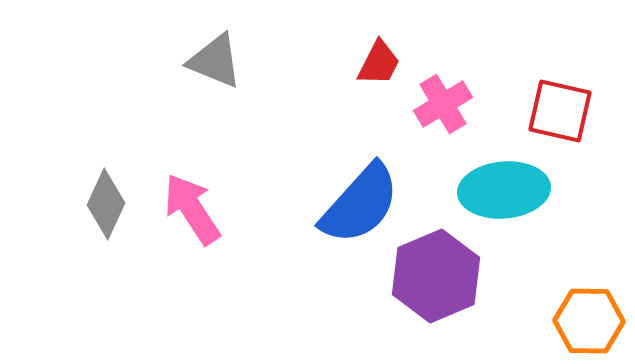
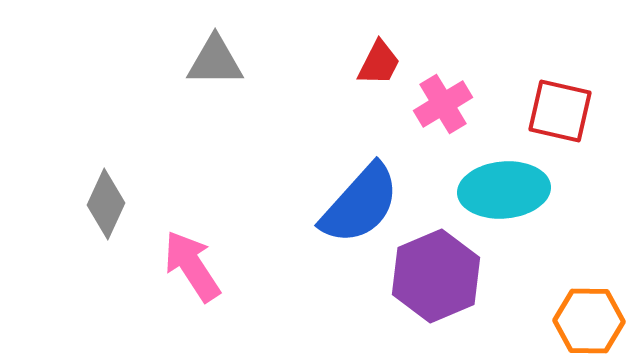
gray triangle: rotated 22 degrees counterclockwise
pink arrow: moved 57 px down
